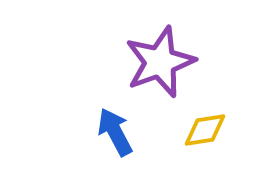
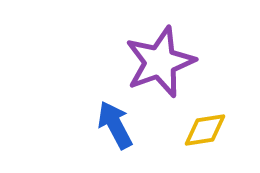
blue arrow: moved 7 px up
